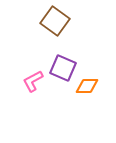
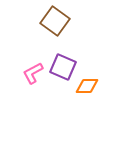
purple square: moved 1 px up
pink L-shape: moved 8 px up
